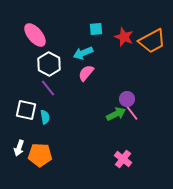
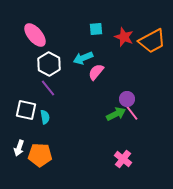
cyan arrow: moved 5 px down
pink semicircle: moved 10 px right, 1 px up
